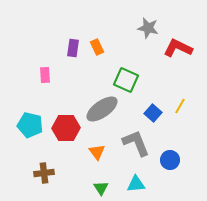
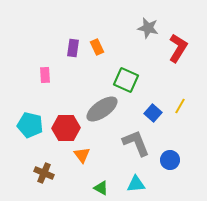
red L-shape: rotated 96 degrees clockwise
orange triangle: moved 15 px left, 3 px down
brown cross: rotated 30 degrees clockwise
green triangle: rotated 28 degrees counterclockwise
